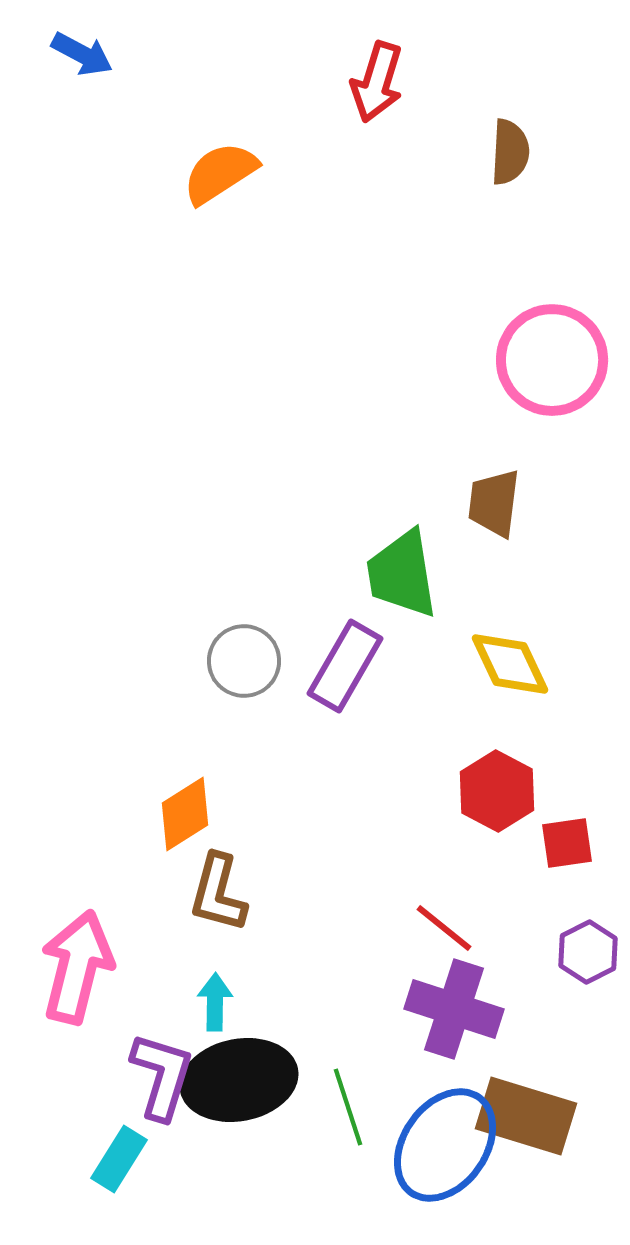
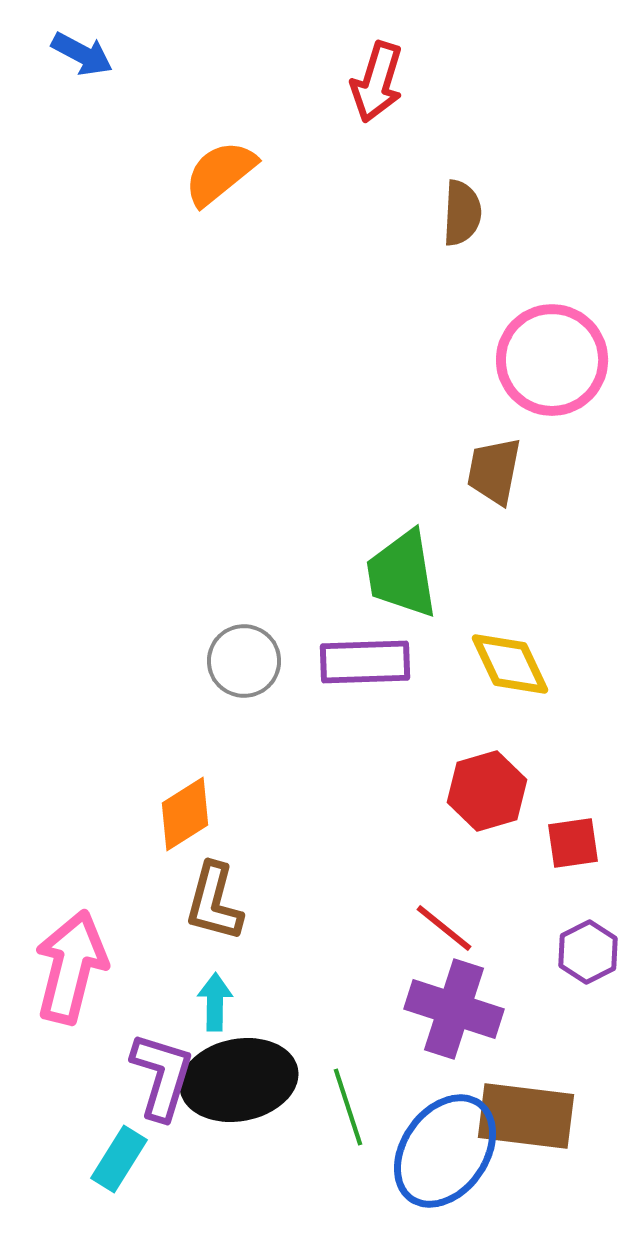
brown semicircle: moved 48 px left, 61 px down
orange semicircle: rotated 6 degrees counterclockwise
brown trapezoid: moved 32 px up; rotated 4 degrees clockwise
purple rectangle: moved 20 px right, 4 px up; rotated 58 degrees clockwise
red hexagon: moved 10 px left; rotated 16 degrees clockwise
red square: moved 6 px right
brown L-shape: moved 4 px left, 9 px down
pink arrow: moved 6 px left
brown rectangle: rotated 10 degrees counterclockwise
blue ellipse: moved 6 px down
